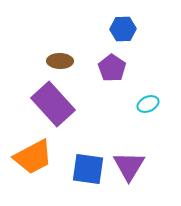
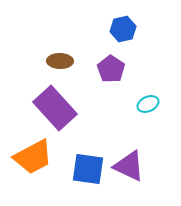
blue hexagon: rotated 10 degrees counterclockwise
purple pentagon: moved 1 px left, 1 px down
purple rectangle: moved 2 px right, 4 px down
purple triangle: rotated 36 degrees counterclockwise
